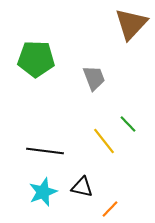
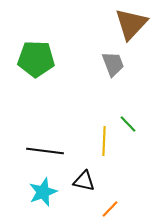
gray trapezoid: moved 19 px right, 14 px up
yellow line: rotated 40 degrees clockwise
black triangle: moved 2 px right, 6 px up
